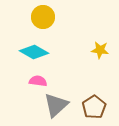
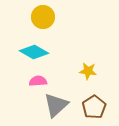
yellow star: moved 12 px left, 21 px down
pink semicircle: rotated 12 degrees counterclockwise
